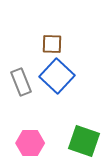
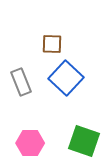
blue square: moved 9 px right, 2 px down
